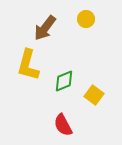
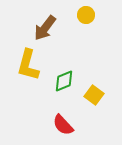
yellow circle: moved 4 px up
red semicircle: rotated 15 degrees counterclockwise
